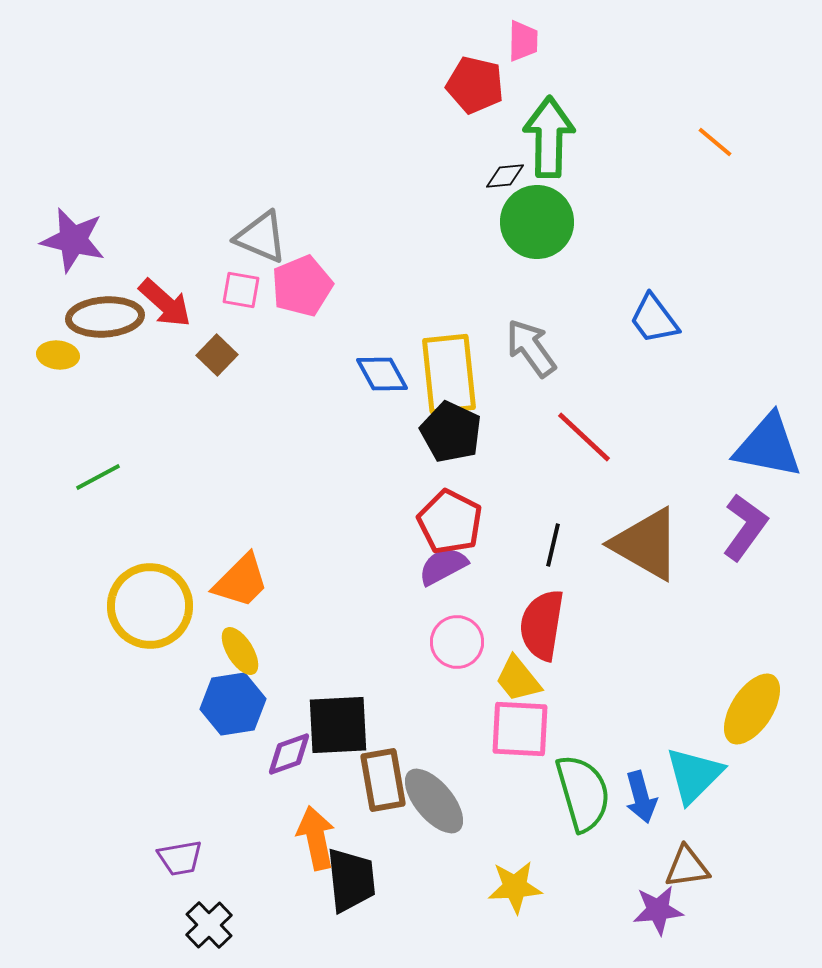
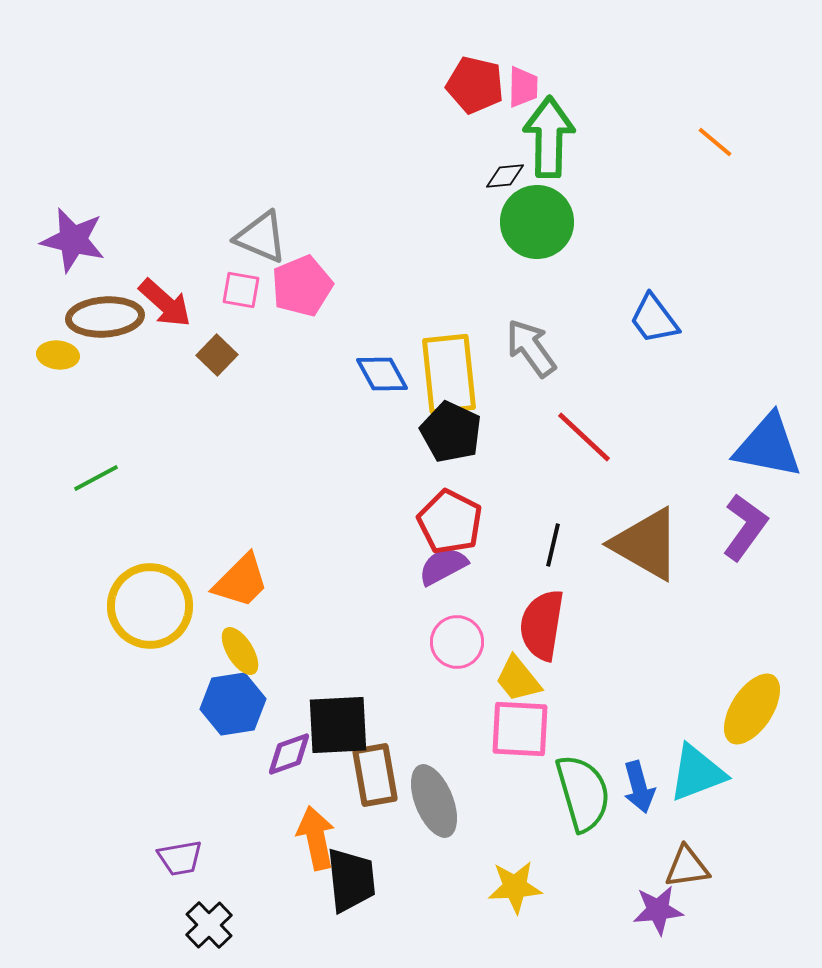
pink trapezoid at (523, 41): moved 46 px down
green line at (98, 477): moved 2 px left, 1 px down
cyan triangle at (694, 775): moved 3 px right, 2 px up; rotated 24 degrees clockwise
brown rectangle at (383, 780): moved 8 px left, 5 px up
blue arrow at (641, 797): moved 2 px left, 10 px up
gray ellipse at (434, 801): rotated 18 degrees clockwise
